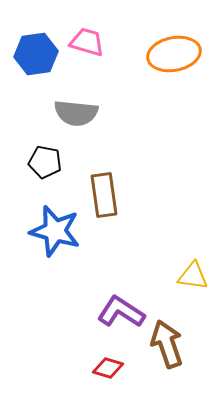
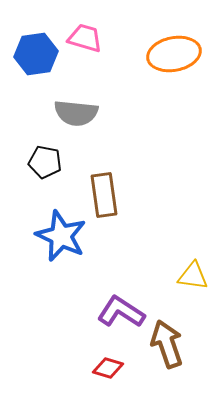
pink trapezoid: moved 2 px left, 4 px up
blue star: moved 6 px right, 5 px down; rotated 9 degrees clockwise
